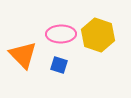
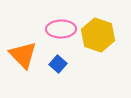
pink ellipse: moved 5 px up
blue square: moved 1 px left, 1 px up; rotated 24 degrees clockwise
